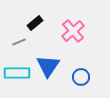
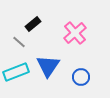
black rectangle: moved 2 px left, 1 px down
pink cross: moved 2 px right, 2 px down
gray line: rotated 64 degrees clockwise
cyan rectangle: moved 1 px left, 1 px up; rotated 20 degrees counterclockwise
